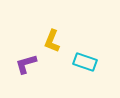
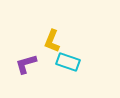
cyan rectangle: moved 17 px left
